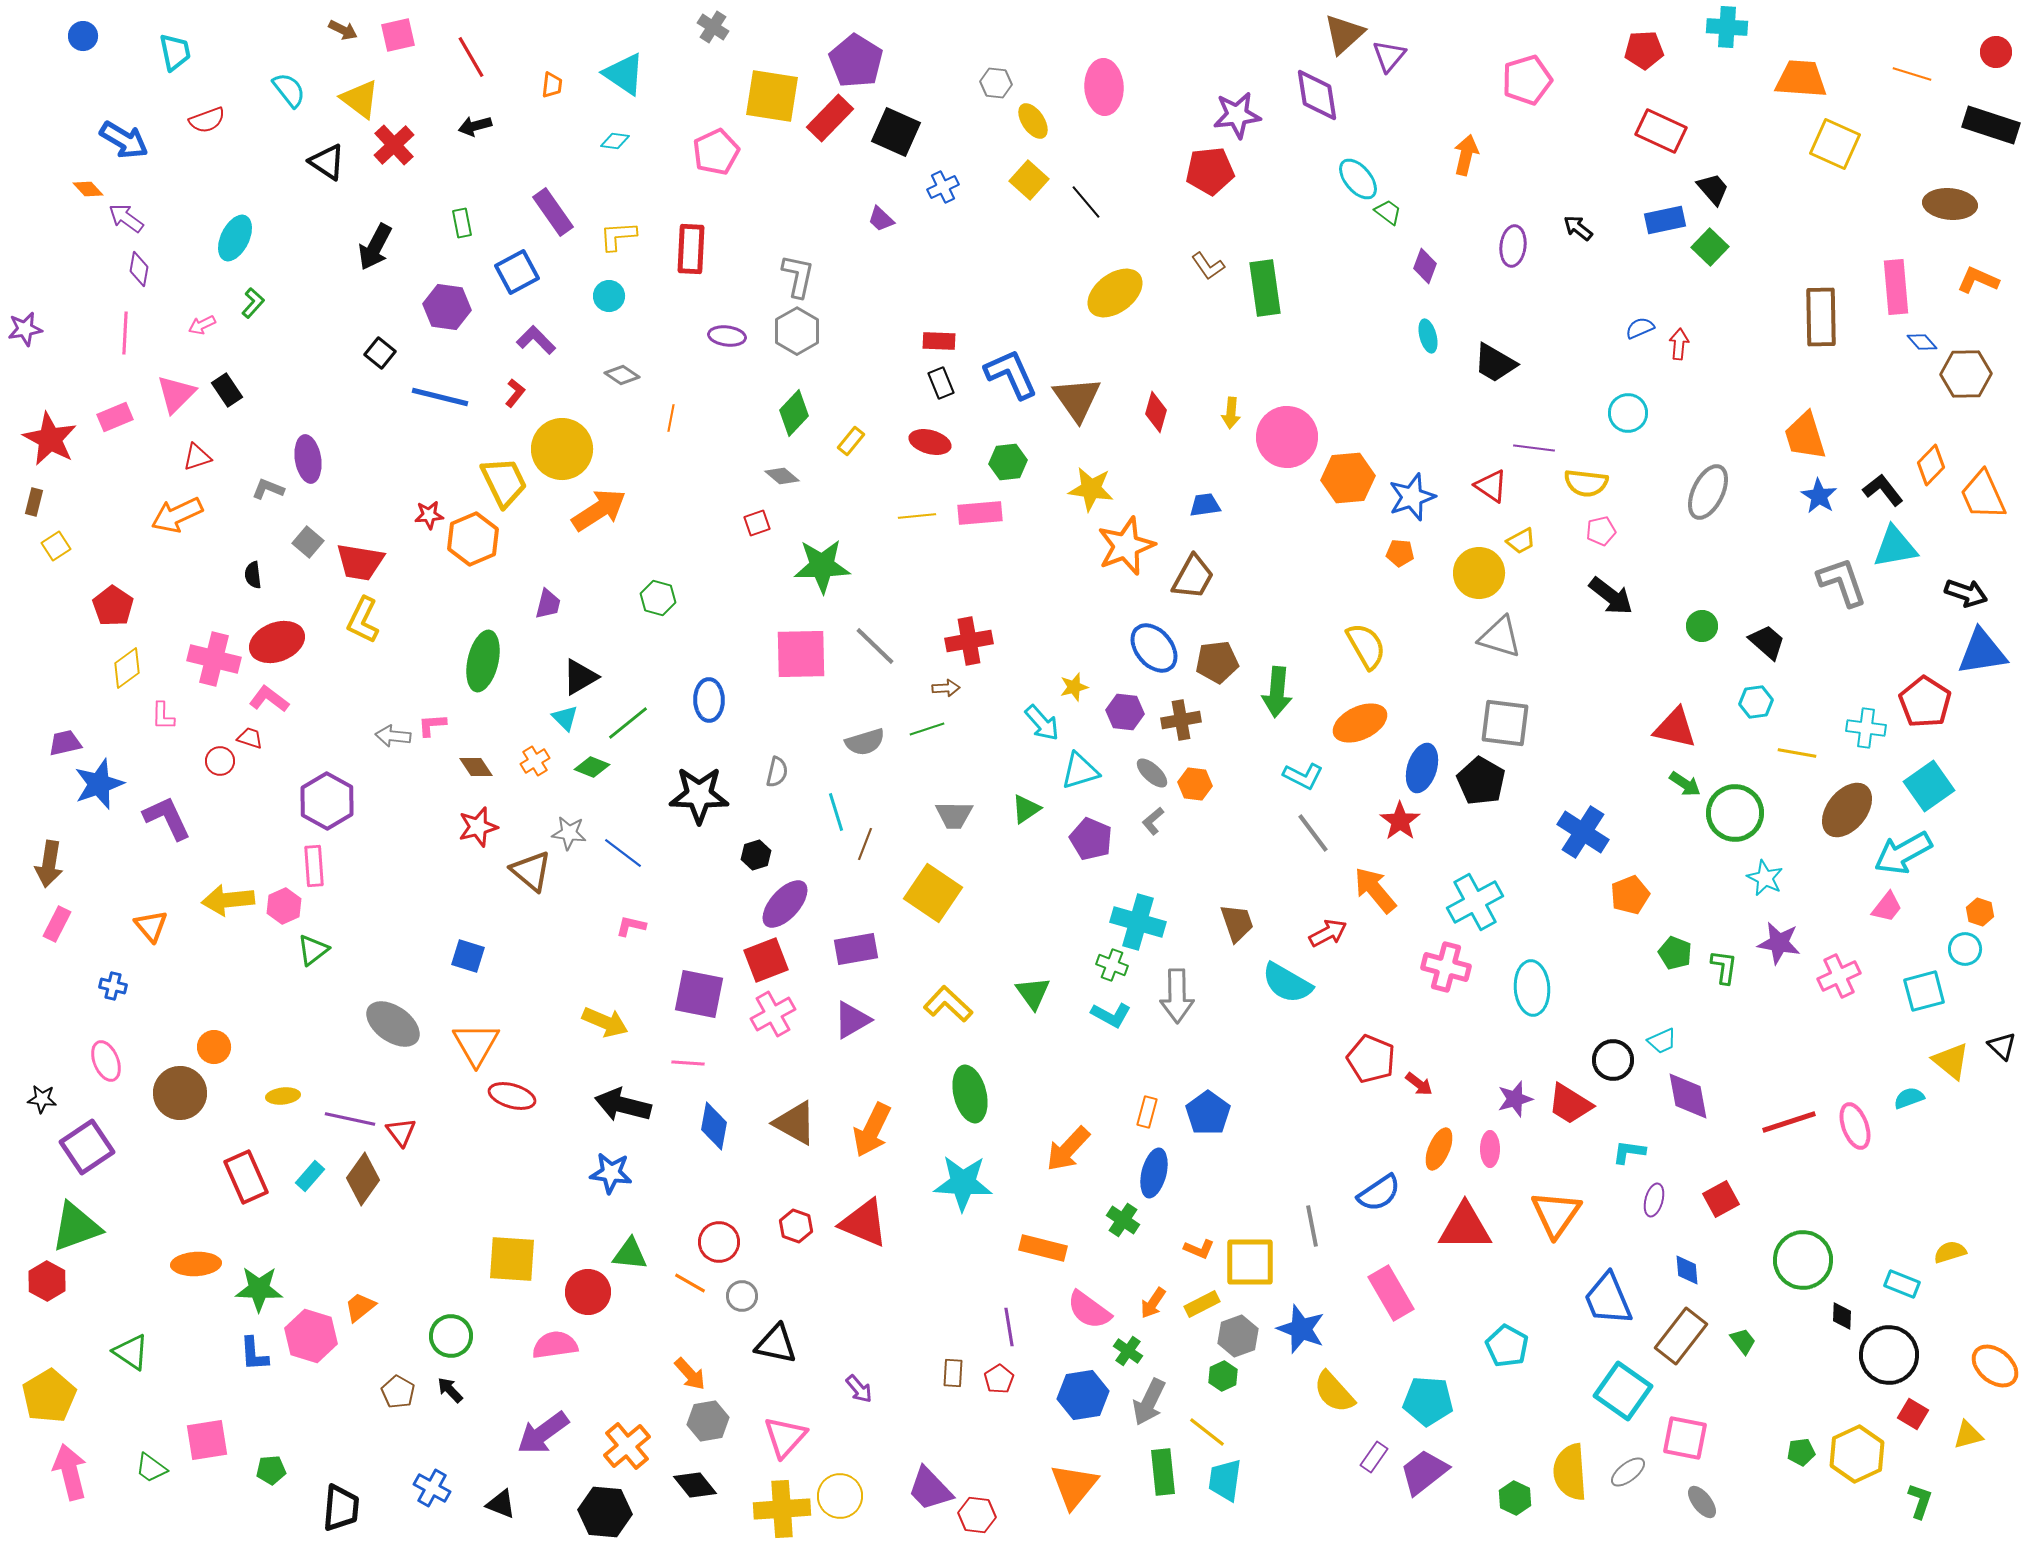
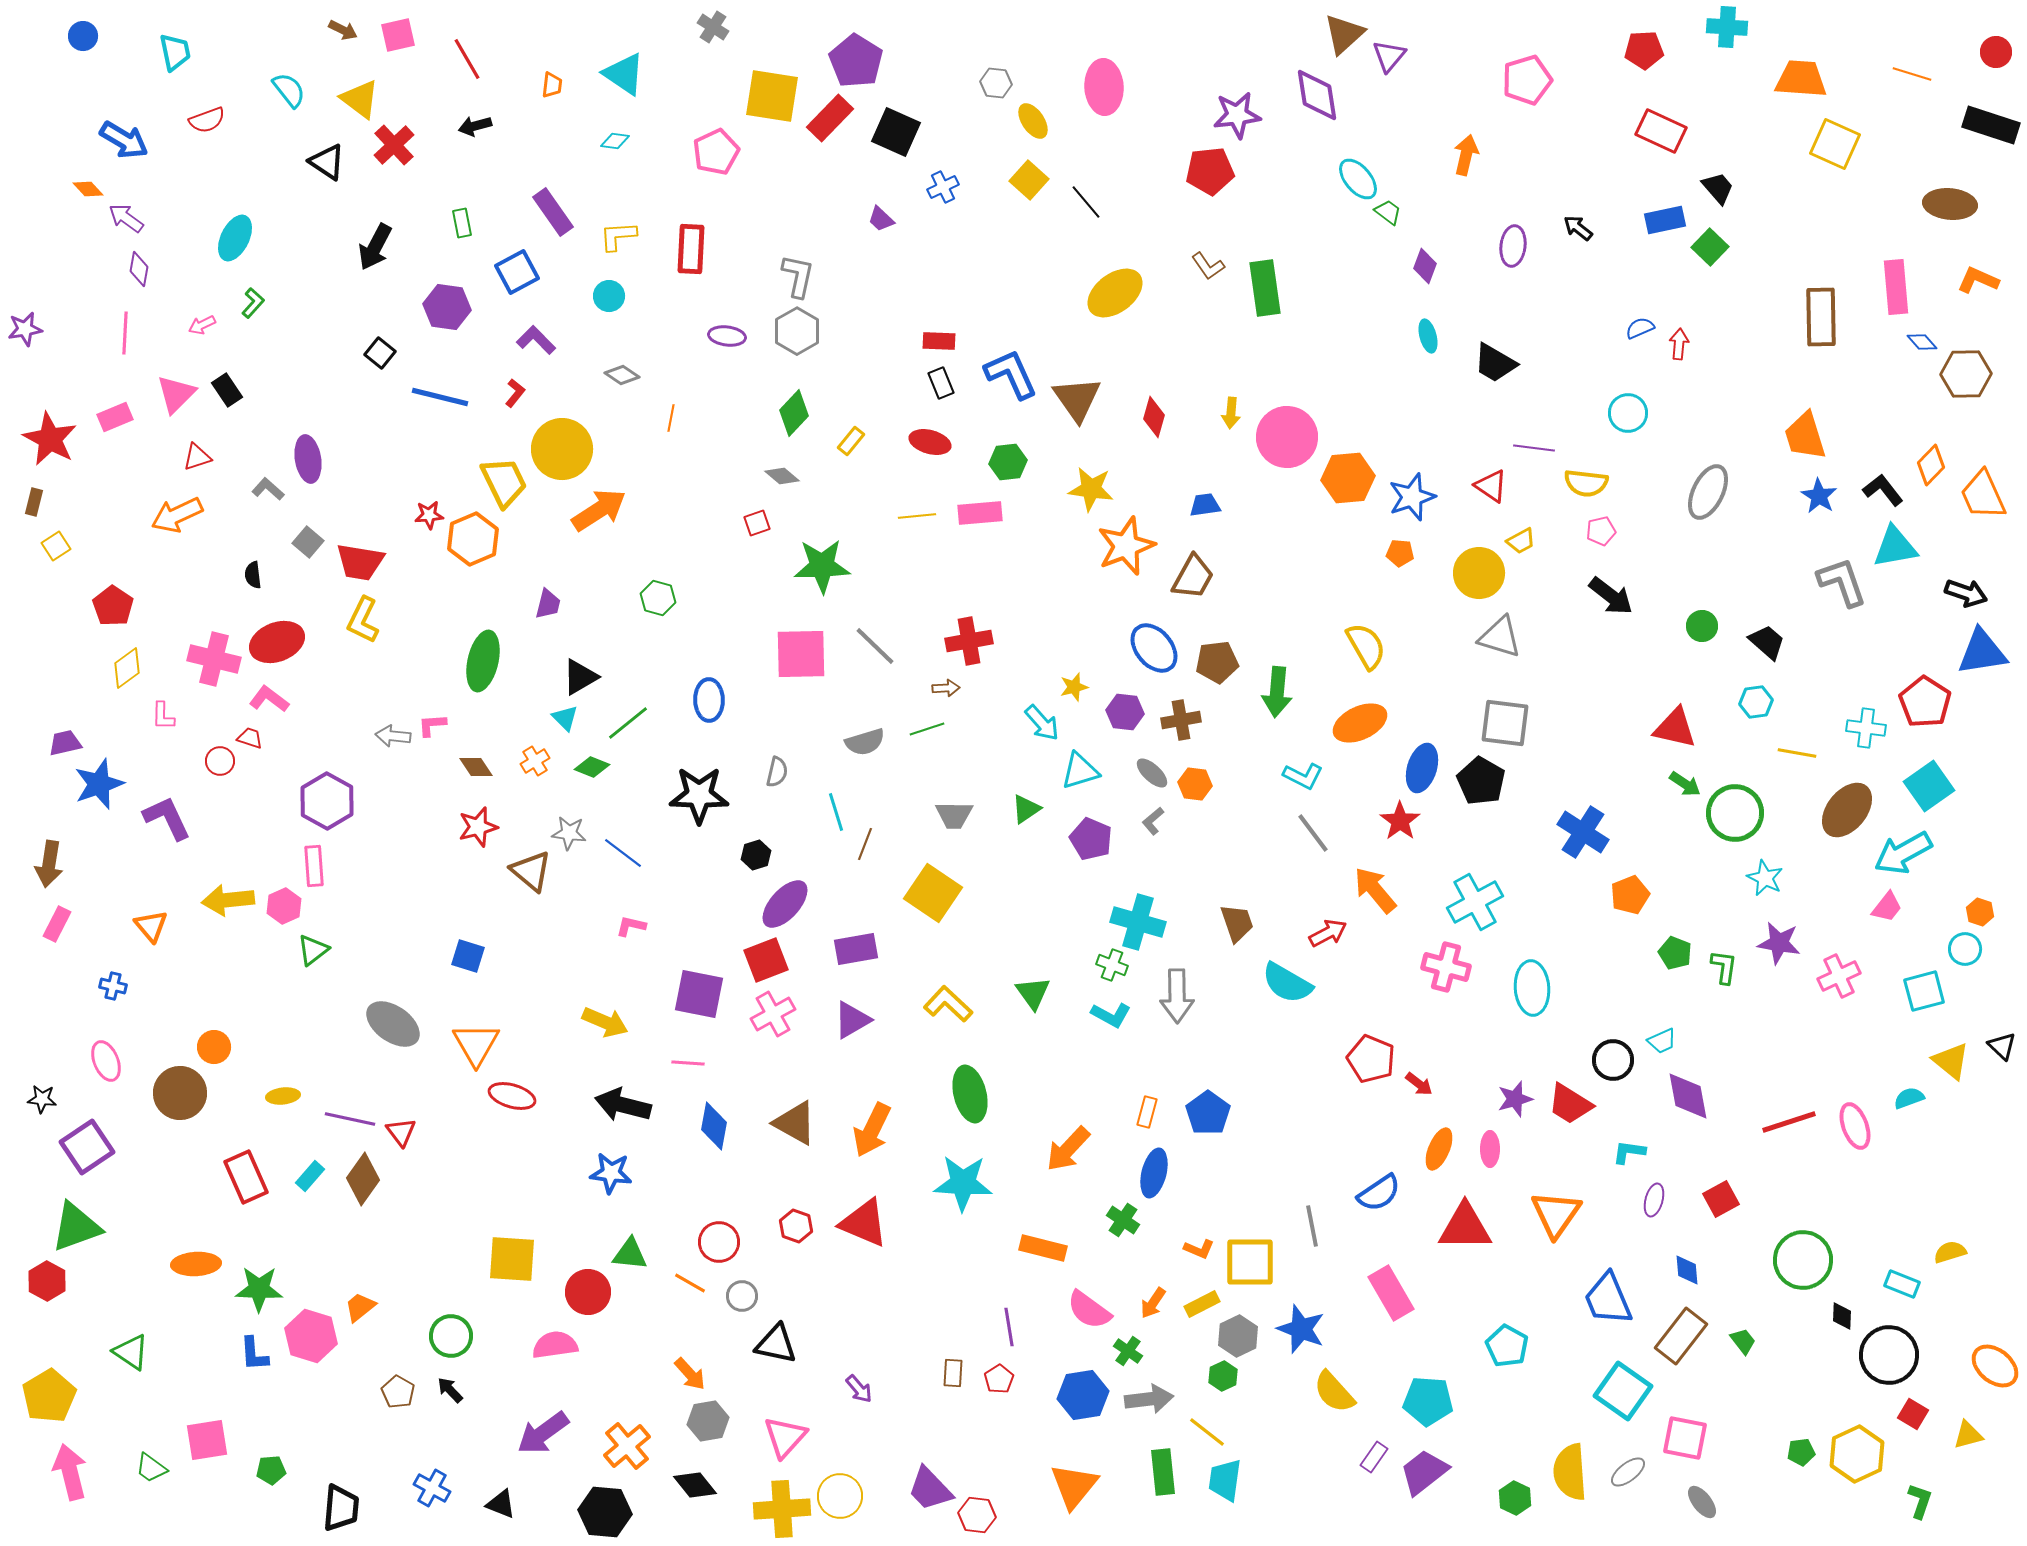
red line at (471, 57): moved 4 px left, 2 px down
black trapezoid at (1713, 189): moved 5 px right, 1 px up
red diamond at (1156, 412): moved 2 px left, 5 px down
gray L-shape at (268, 489): rotated 20 degrees clockwise
gray hexagon at (1238, 1336): rotated 6 degrees counterclockwise
gray arrow at (1149, 1402): moved 3 px up; rotated 123 degrees counterclockwise
